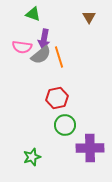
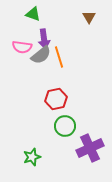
purple arrow: rotated 18 degrees counterclockwise
red hexagon: moved 1 px left, 1 px down
green circle: moved 1 px down
purple cross: rotated 24 degrees counterclockwise
